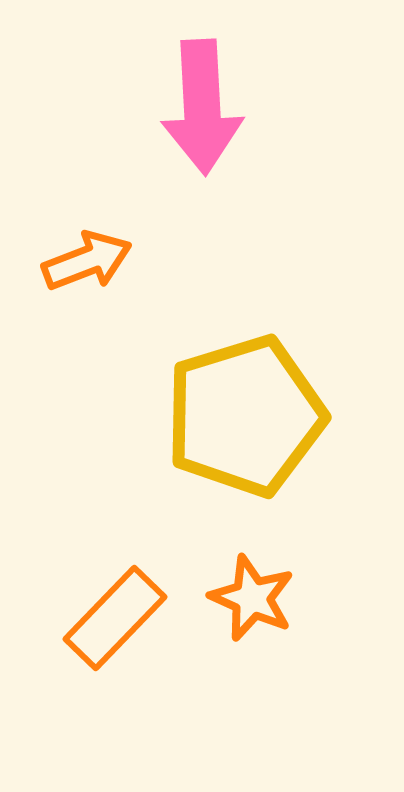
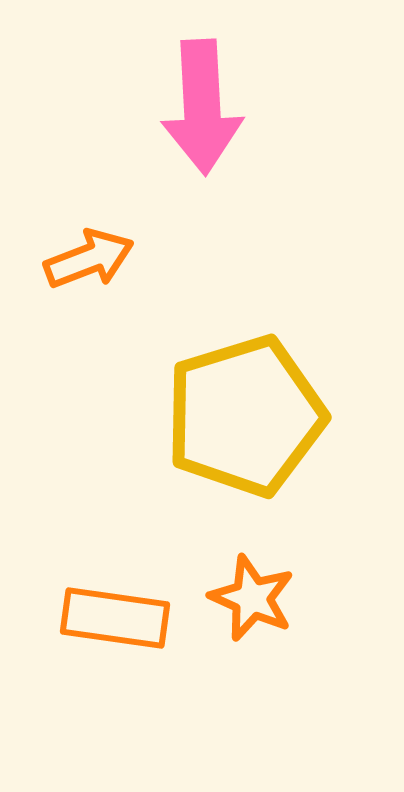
orange arrow: moved 2 px right, 2 px up
orange rectangle: rotated 54 degrees clockwise
